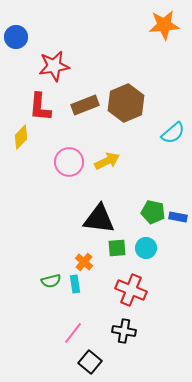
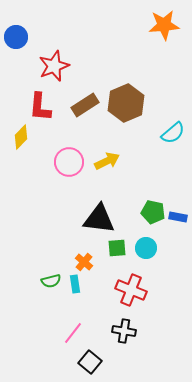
red star: rotated 12 degrees counterclockwise
brown rectangle: rotated 12 degrees counterclockwise
